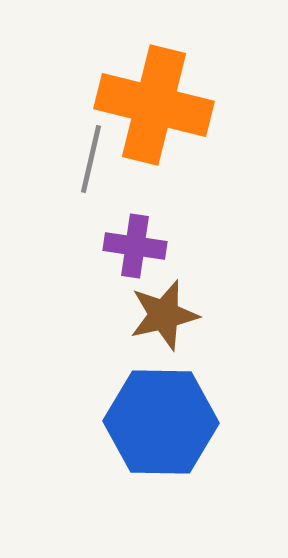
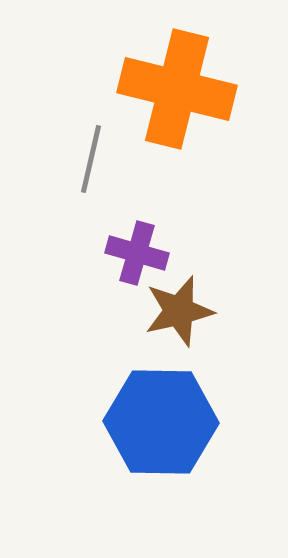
orange cross: moved 23 px right, 16 px up
purple cross: moved 2 px right, 7 px down; rotated 8 degrees clockwise
brown star: moved 15 px right, 4 px up
